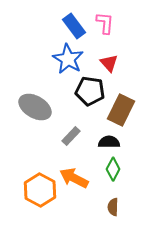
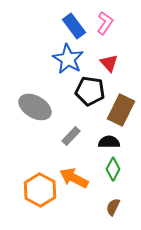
pink L-shape: rotated 30 degrees clockwise
brown semicircle: rotated 24 degrees clockwise
